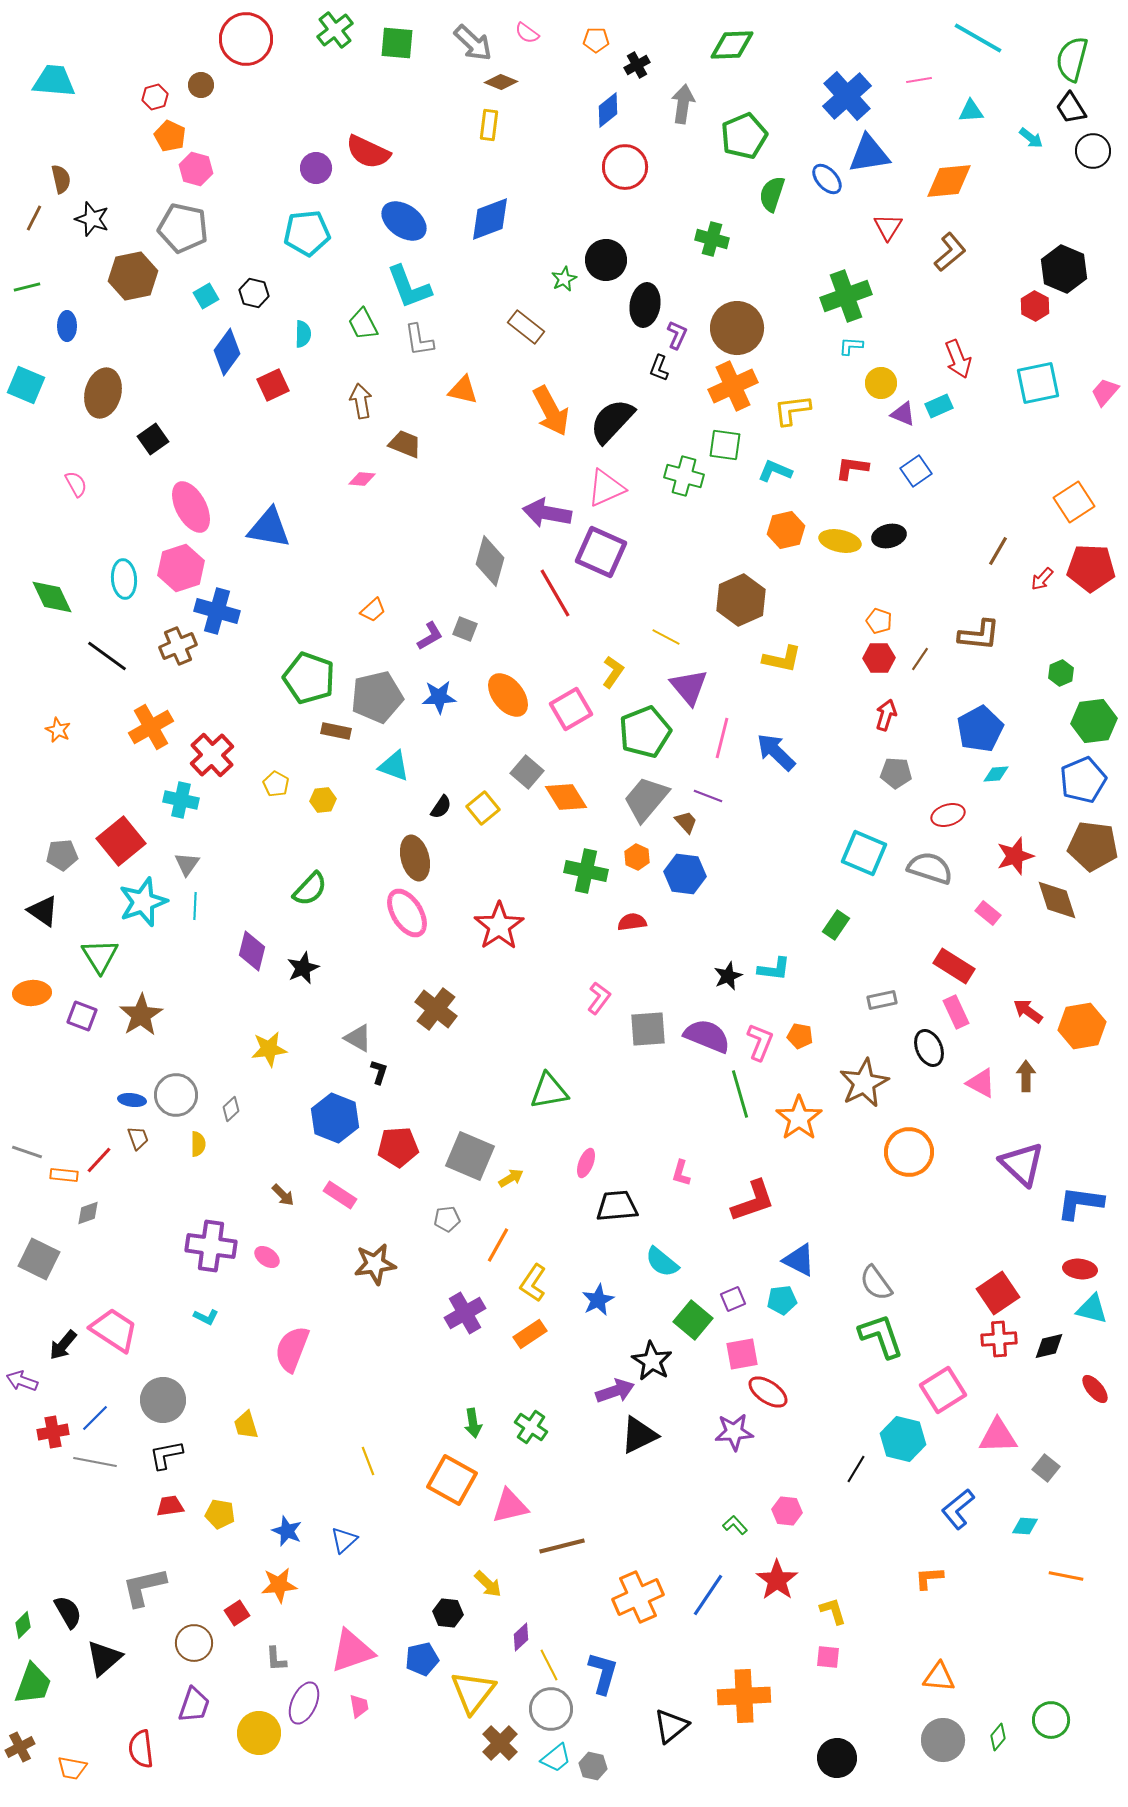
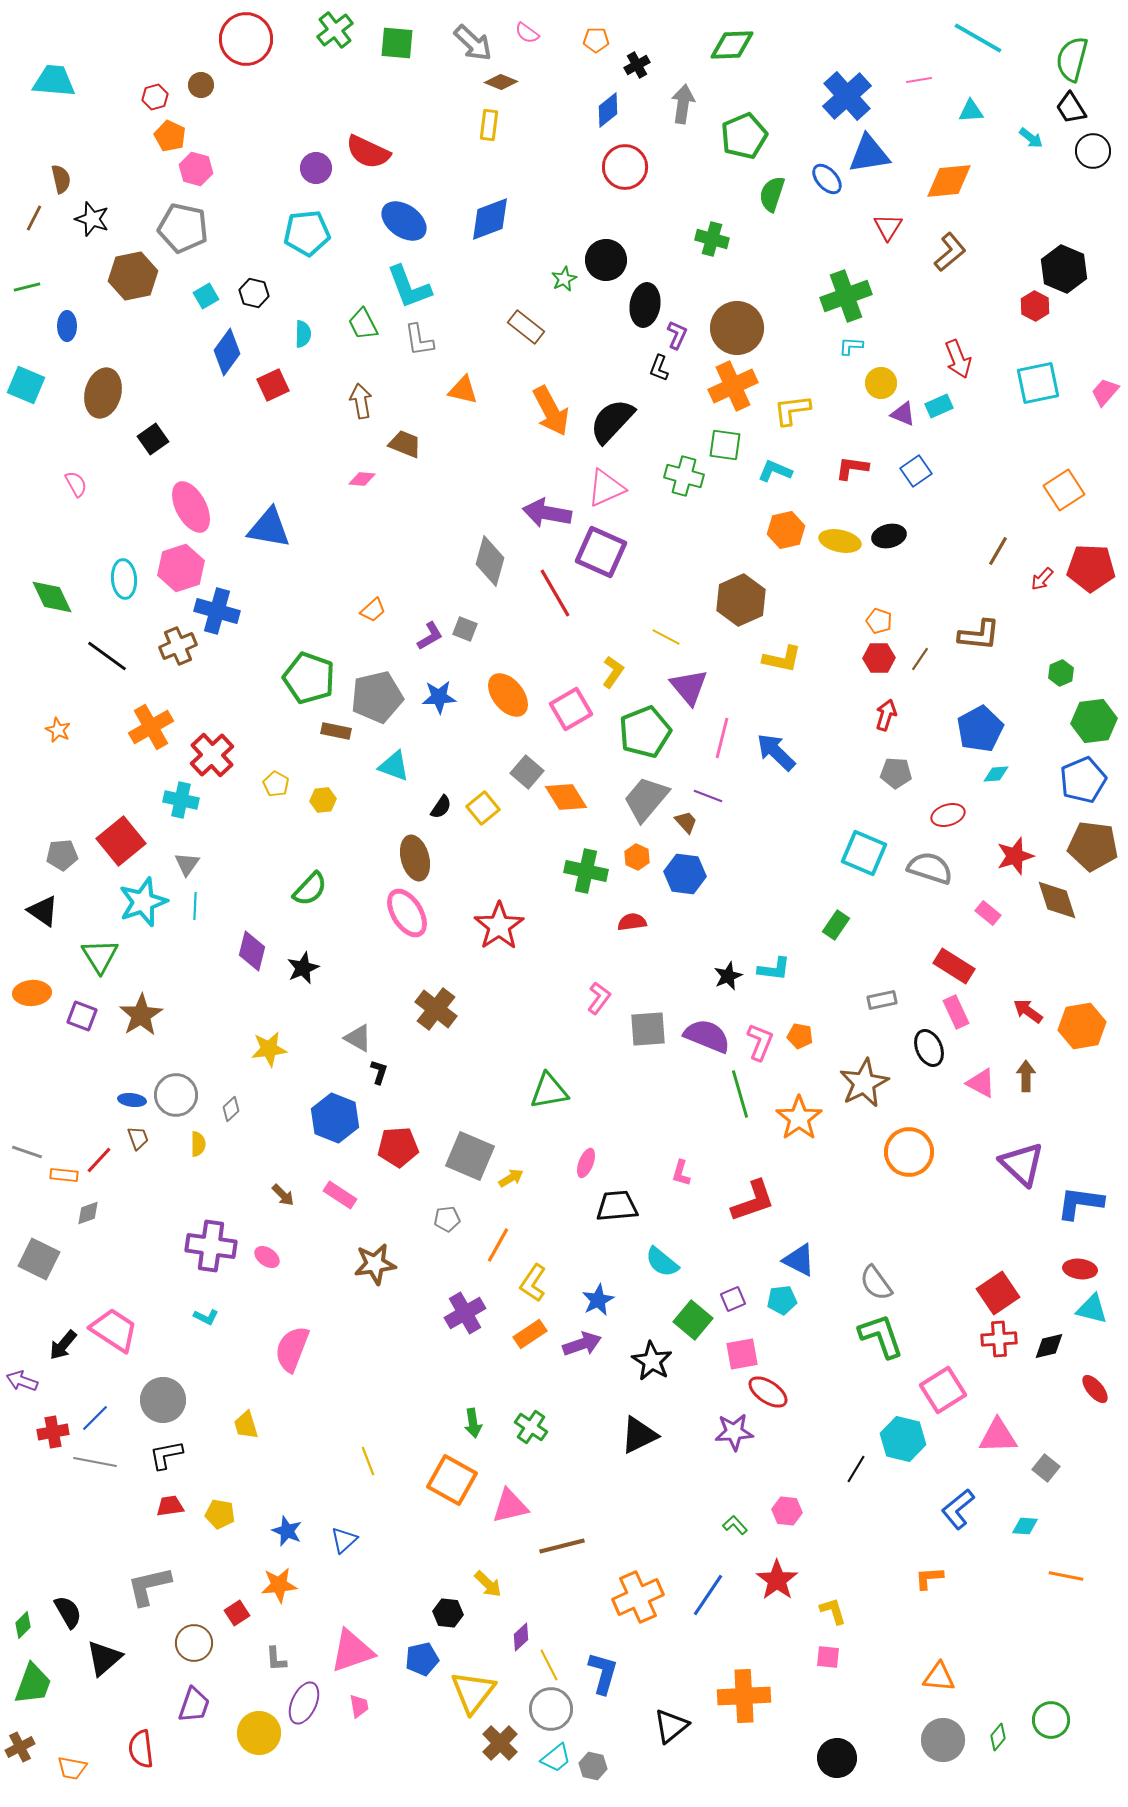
orange square at (1074, 502): moved 10 px left, 12 px up
purple arrow at (615, 1391): moved 33 px left, 47 px up
gray L-shape at (144, 1587): moved 5 px right, 1 px up
